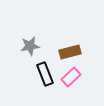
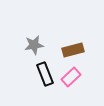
gray star: moved 4 px right, 1 px up
brown rectangle: moved 3 px right, 2 px up
